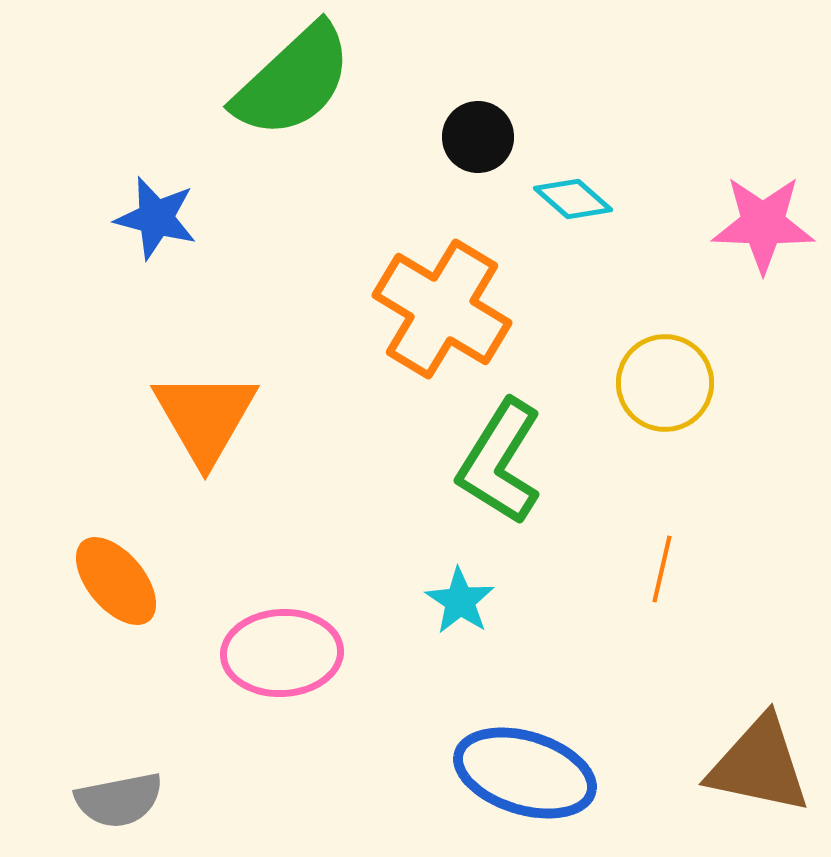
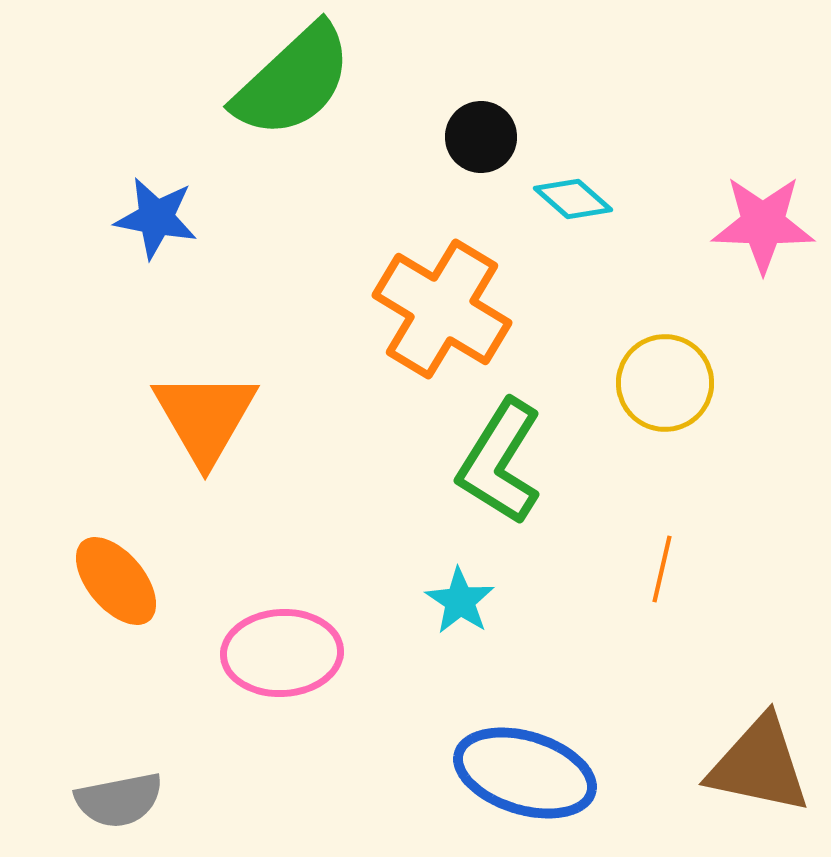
black circle: moved 3 px right
blue star: rotated 4 degrees counterclockwise
